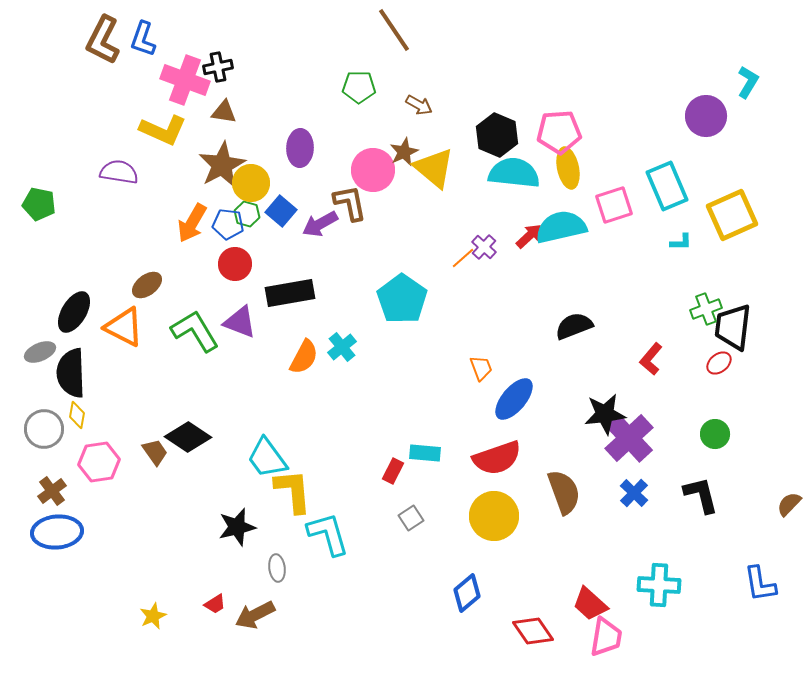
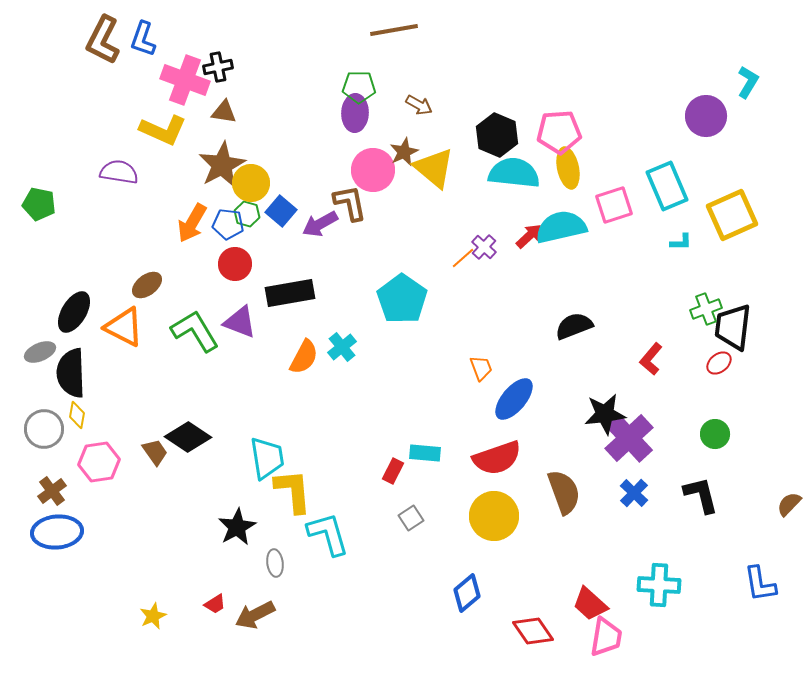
brown line at (394, 30): rotated 66 degrees counterclockwise
purple ellipse at (300, 148): moved 55 px right, 35 px up
cyan trapezoid at (267, 458): rotated 153 degrees counterclockwise
black star at (237, 527): rotated 15 degrees counterclockwise
gray ellipse at (277, 568): moved 2 px left, 5 px up
